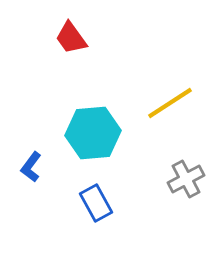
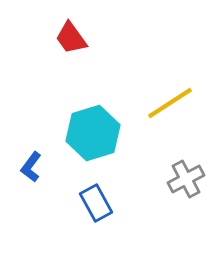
cyan hexagon: rotated 12 degrees counterclockwise
